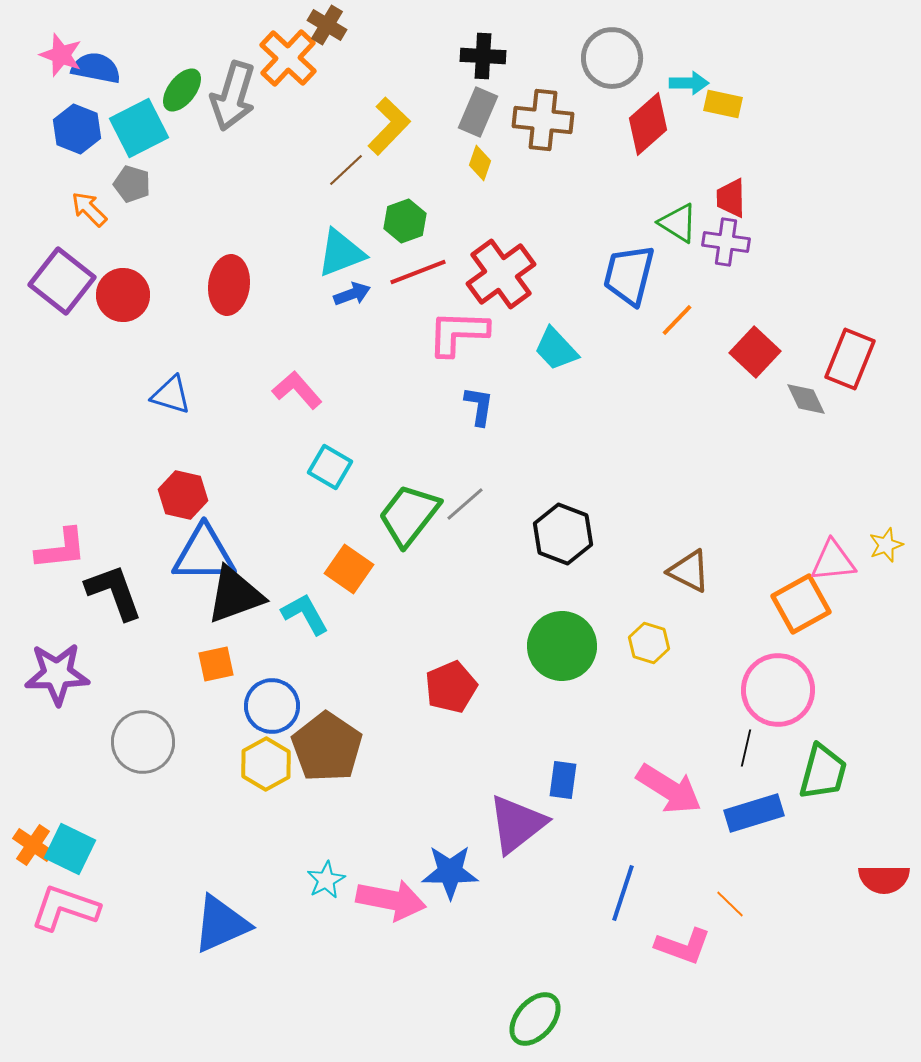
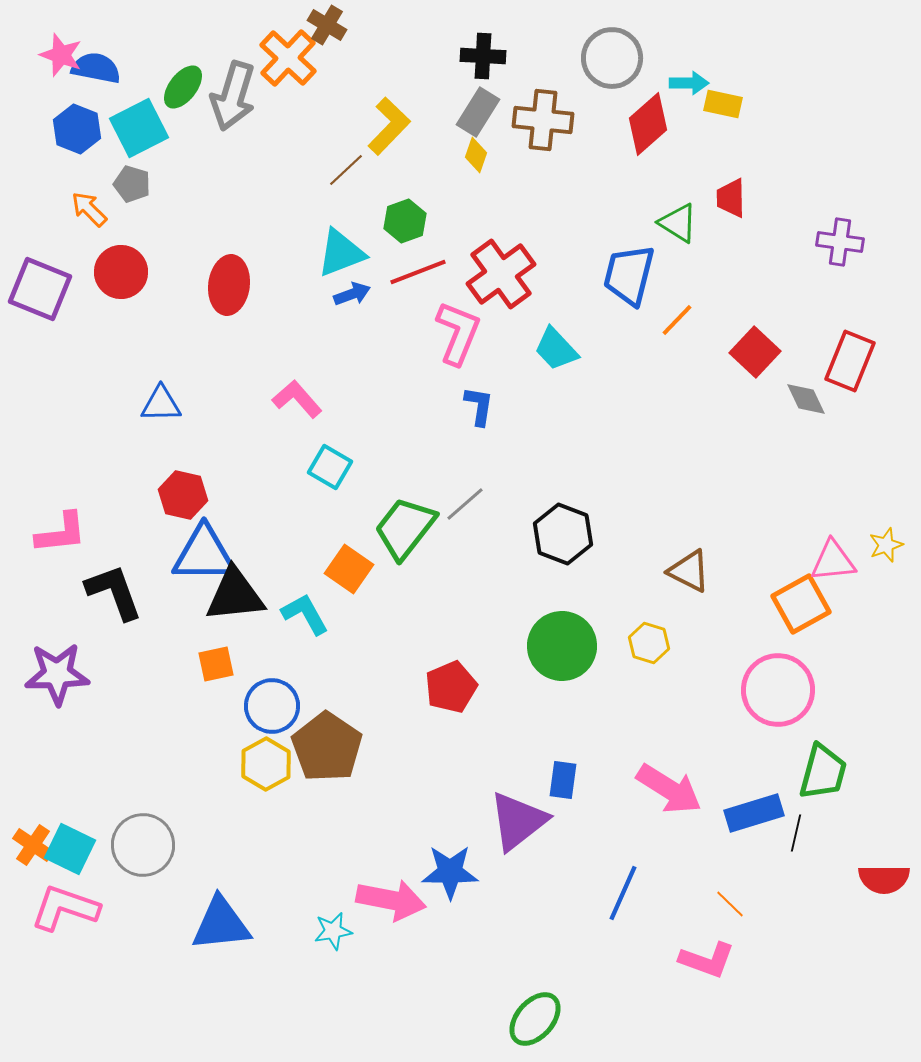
green ellipse at (182, 90): moved 1 px right, 3 px up
gray rectangle at (478, 112): rotated 9 degrees clockwise
yellow diamond at (480, 163): moved 4 px left, 8 px up
purple cross at (726, 242): moved 114 px right
purple square at (62, 281): moved 22 px left, 8 px down; rotated 16 degrees counterclockwise
red circle at (123, 295): moved 2 px left, 23 px up
pink L-shape at (458, 333): rotated 110 degrees clockwise
red rectangle at (850, 359): moved 2 px down
pink L-shape at (297, 390): moved 9 px down
blue triangle at (171, 395): moved 10 px left, 9 px down; rotated 18 degrees counterclockwise
green trapezoid at (409, 515): moved 4 px left, 13 px down
pink L-shape at (61, 549): moved 16 px up
black triangle at (235, 595): rotated 14 degrees clockwise
gray circle at (143, 742): moved 103 px down
black line at (746, 748): moved 50 px right, 85 px down
purple triangle at (517, 824): moved 1 px right, 3 px up
cyan star at (326, 880): moved 7 px right, 51 px down; rotated 18 degrees clockwise
blue line at (623, 893): rotated 6 degrees clockwise
blue triangle at (221, 924): rotated 18 degrees clockwise
pink L-shape at (683, 946): moved 24 px right, 14 px down
